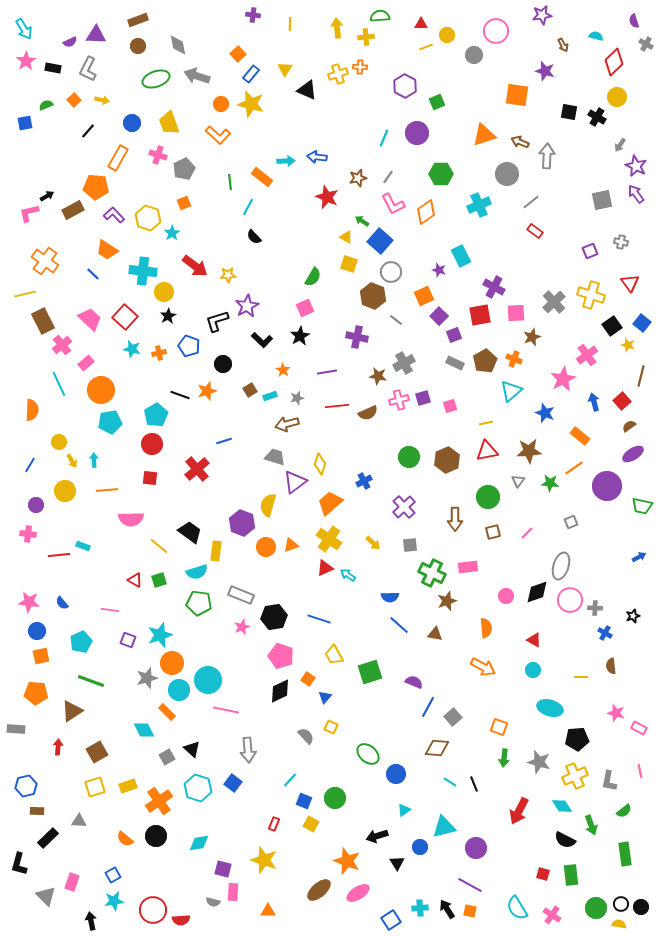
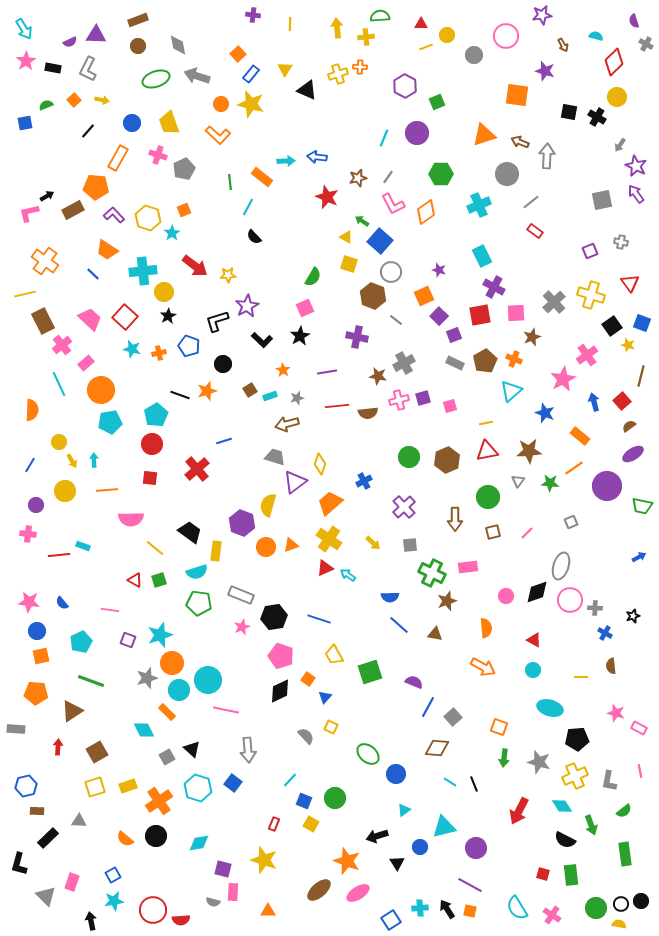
pink circle at (496, 31): moved 10 px right, 5 px down
orange square at (184, 203): moved 7 px down
cyan rectangle at (461, 256): moved 21 px right
cyan cross at (143, 271): rotated 12 degrees counterclockwise
blue square at (642, 323): rotated 18 degrees counterclockwise
brown semicircle at (368, 413): rotated 18 degrees clockwise
yellow line at (159, 546): moved 4 px left, 2 px down
black circle at (641, 907): moved 6 px up
